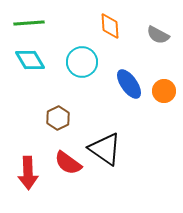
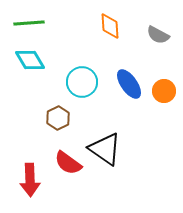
cyan circle: moved 20 px down
red arrow: moved 2 px right, 7 px down
